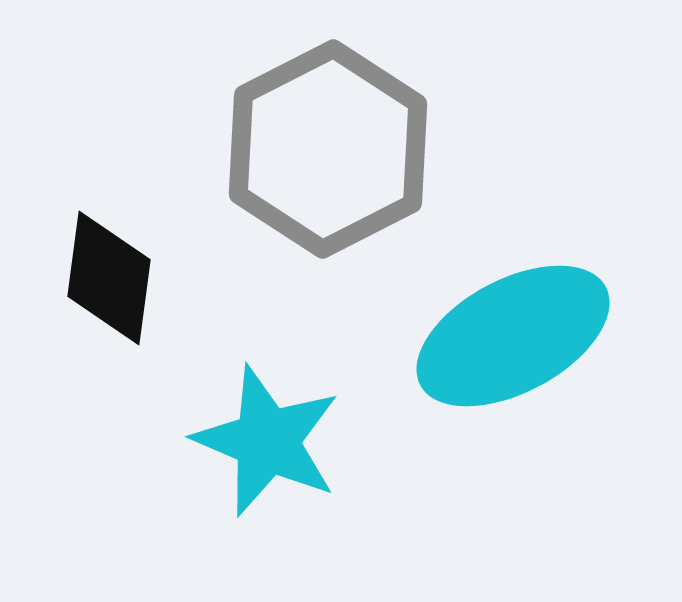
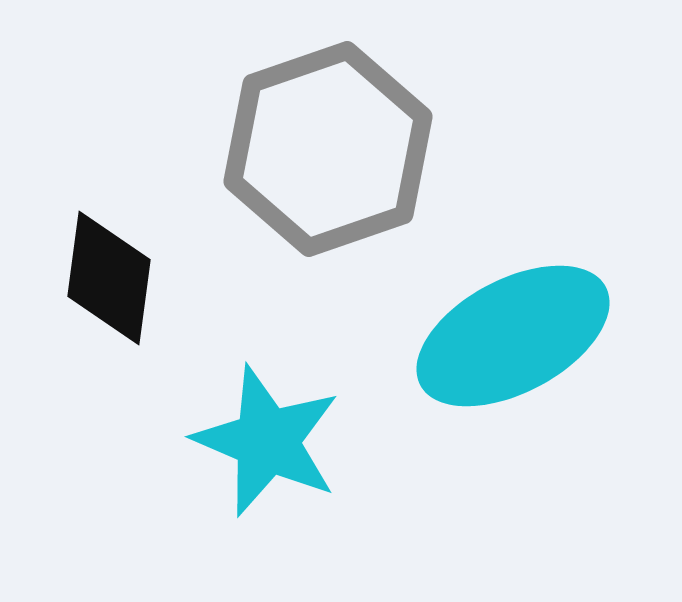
gray hexagon: rotated 8 degrees clockwise
